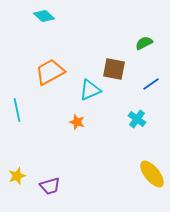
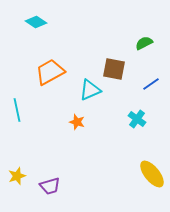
cyan diamond: moved 8 px left, 6 px down; rotated 10 degrees counterclockwise
